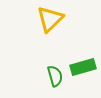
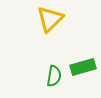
green semicircle: moved 1 px left; rotated 25 degrees clockwise
